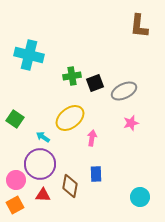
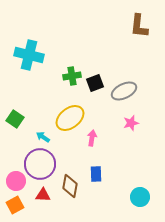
pink circle: moved 1 px down
